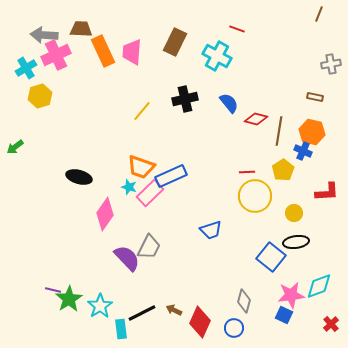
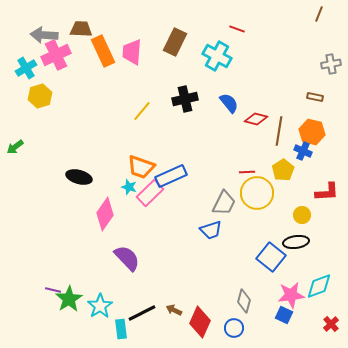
yellow circle at (255, 196): moved 2 px right, 3 px up
yellow circle at (294, 213): moved 8 px right, 2 px down
gray trapezoid at (149, 247): moved 75 px right, 44 px up
